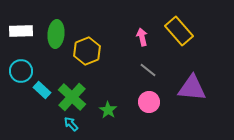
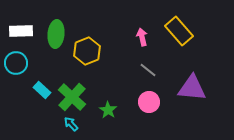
cyan circle: moved 5 px left, 8 px up
